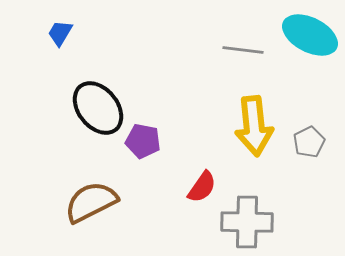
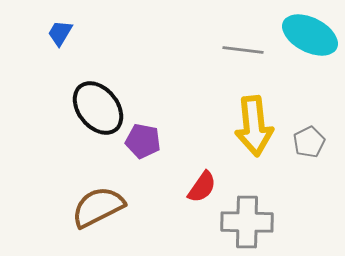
brown semicircle: moved 7 px right, 5 px down
